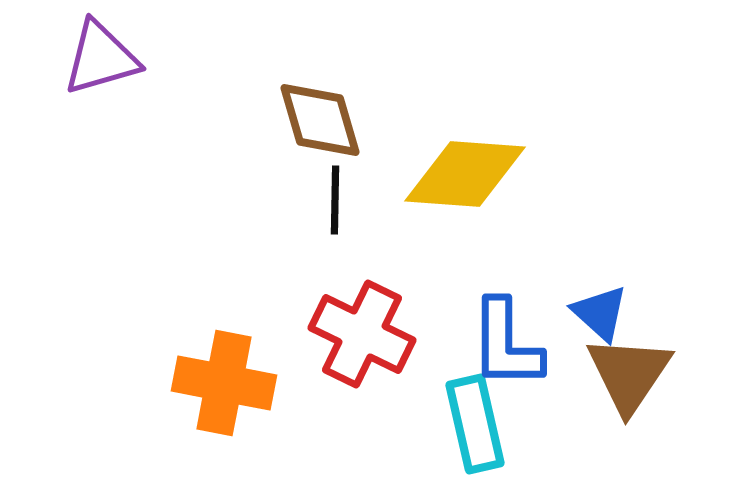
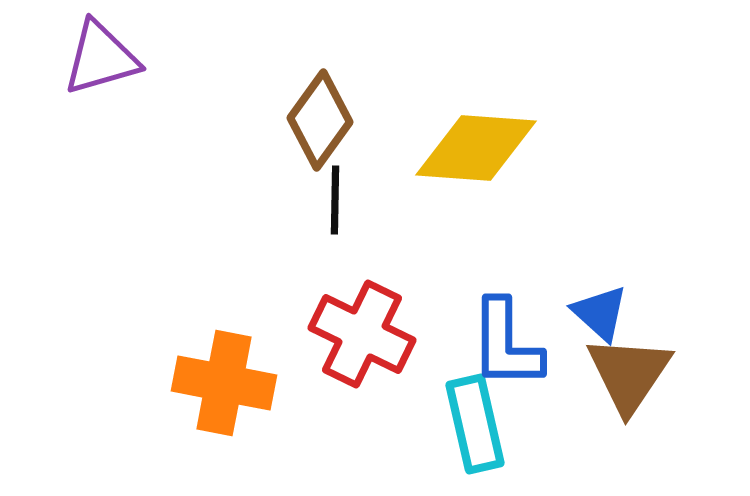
brown diamond: rotated 52 degrees clockwise
yellow diamond: moved 11 px right, 26 px up
